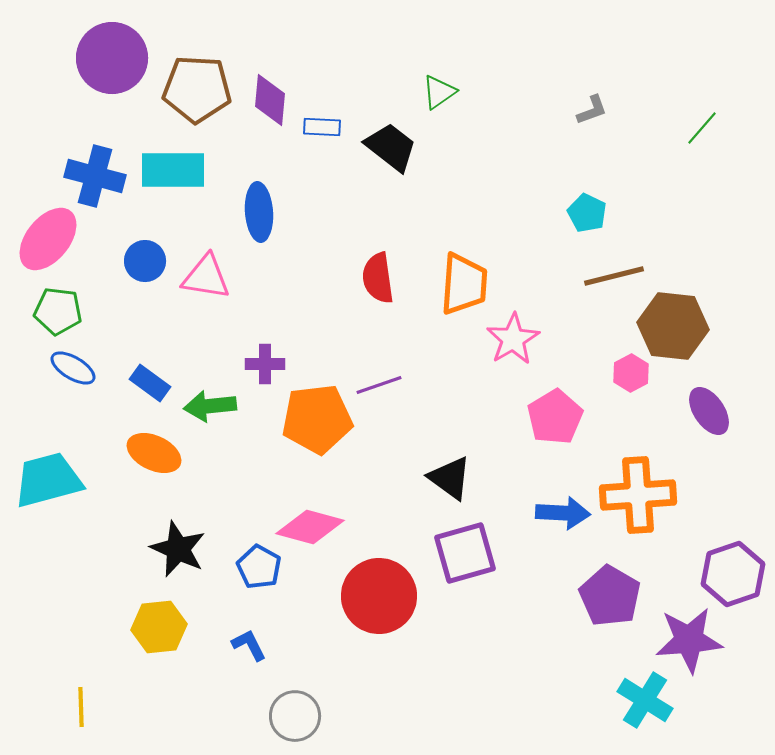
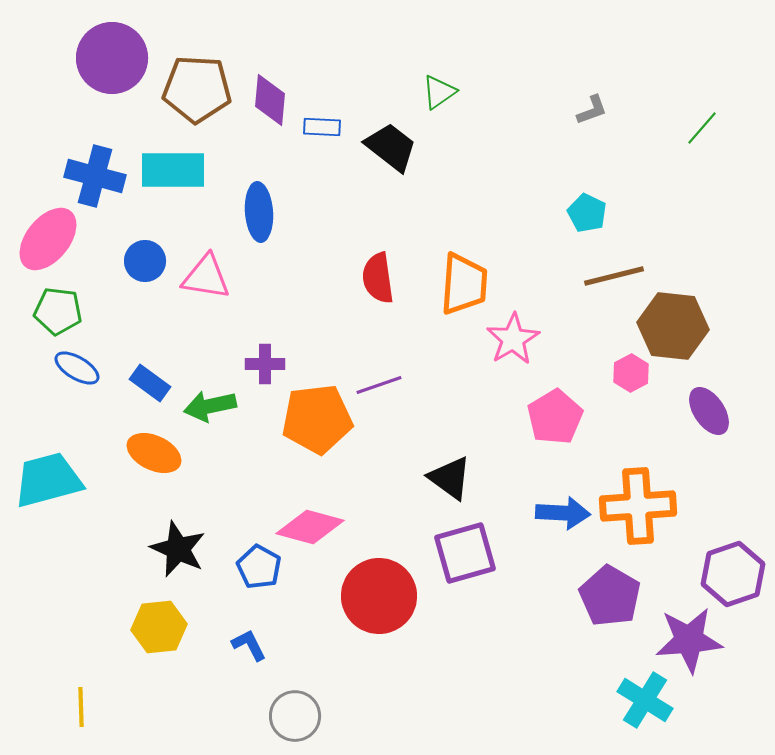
blue ellipse at (73, 368): moved 4 px right
green arrow at (210, 406): rotated 6 degrees counterclockwise
orange cross at (638, 495): moved 11 px down
